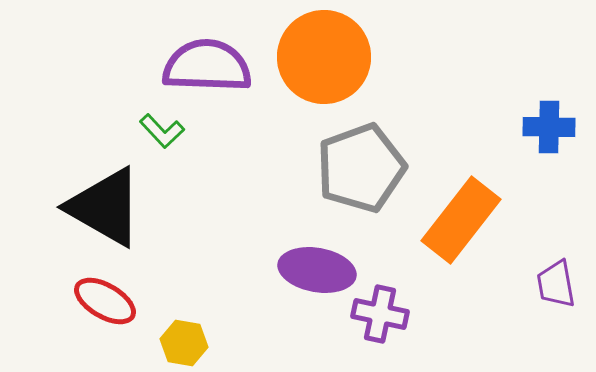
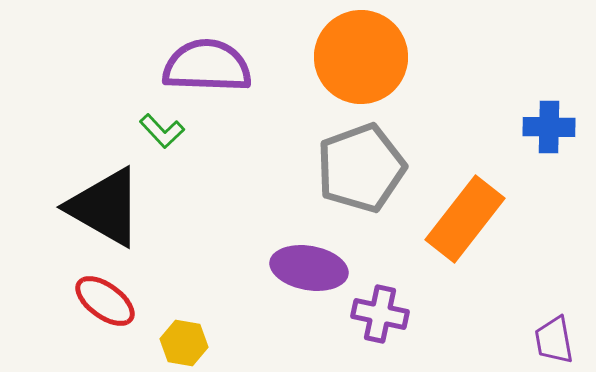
orange circle: moved 37 px right
orange rectangle: moved 4 px right, 1 px up
purple ellipse: moved 8 px left, 2 px up
purple trapezoid: moved 2 px left, 56 px down
red ellipse: rotated 6 degrees clockwise
